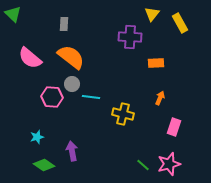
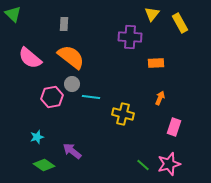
pink hexagon: rotated 15 degrees counterclockwise
purple arrow: rotated 42 degrees counterclockwise
